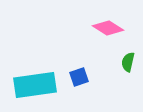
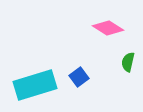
blue square: rotated 18 degrees counterclockwise
cyan rectangle: rotated 9 degrees counterclockwise
